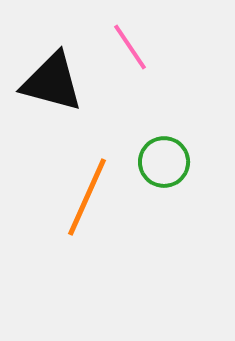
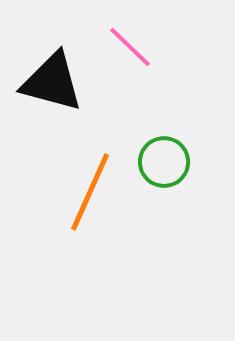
pink line: rotated 12 degrees counterclockwise
orange line: moved 3 px right, 5 px up
